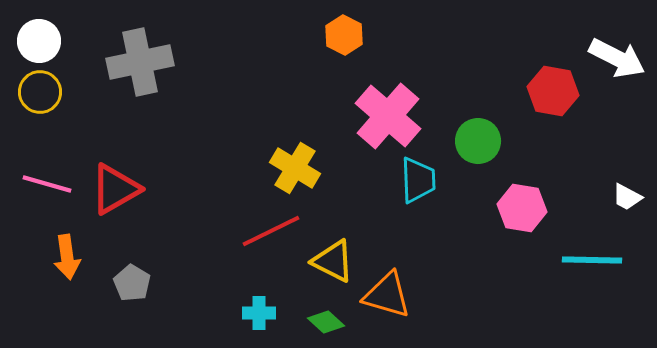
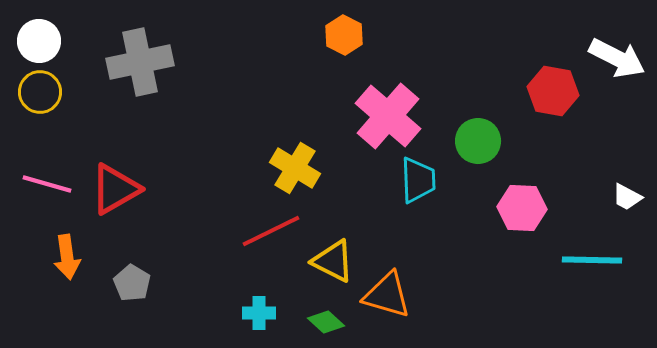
pink hexagon: rotated 6 degrees counterclockwise
